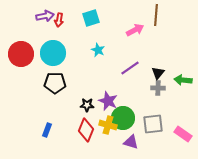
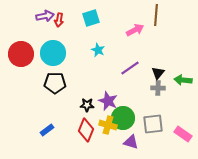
blue rectangle: rotated 32 degrees clockwise
